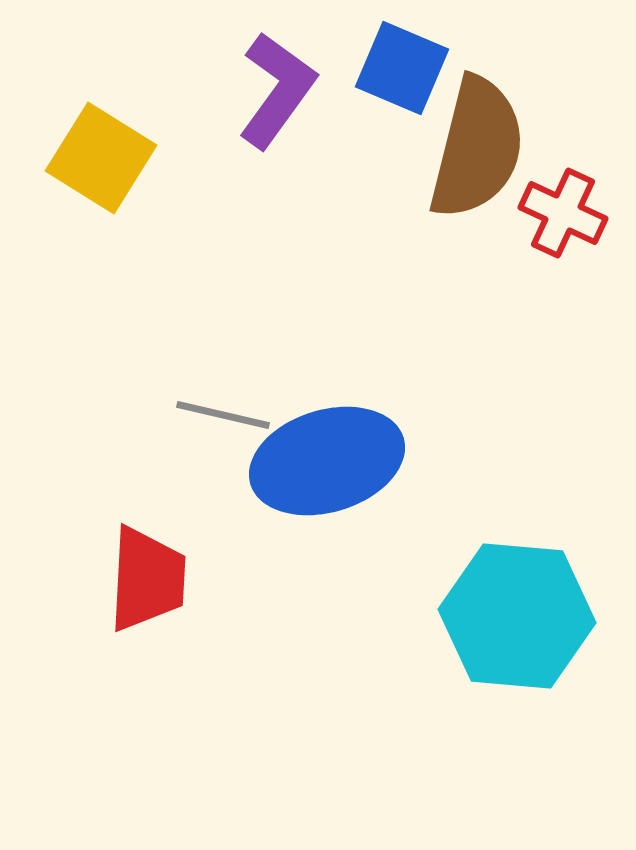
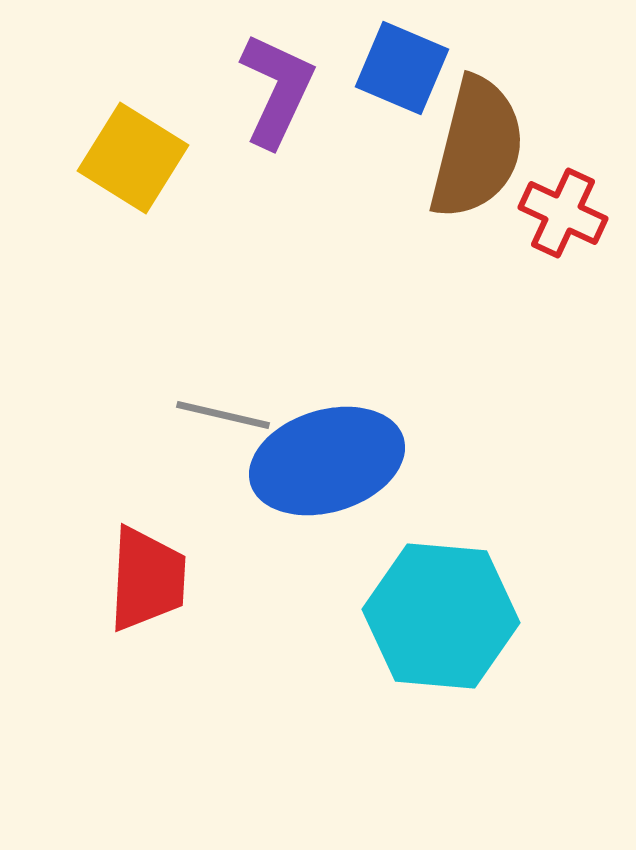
purple L-shape: rotated 11 degrees counterclockwise
yellow square: moved 32 px right
cyan hexagon: moved 76 px left
